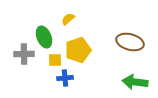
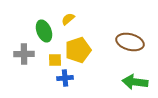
green ellipse: moved 6 px up
